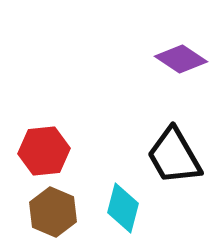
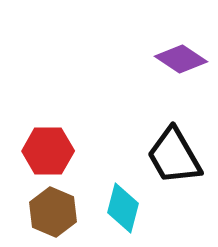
red hexagon: moved 4 px right; rotated 6 degrees clockwise
